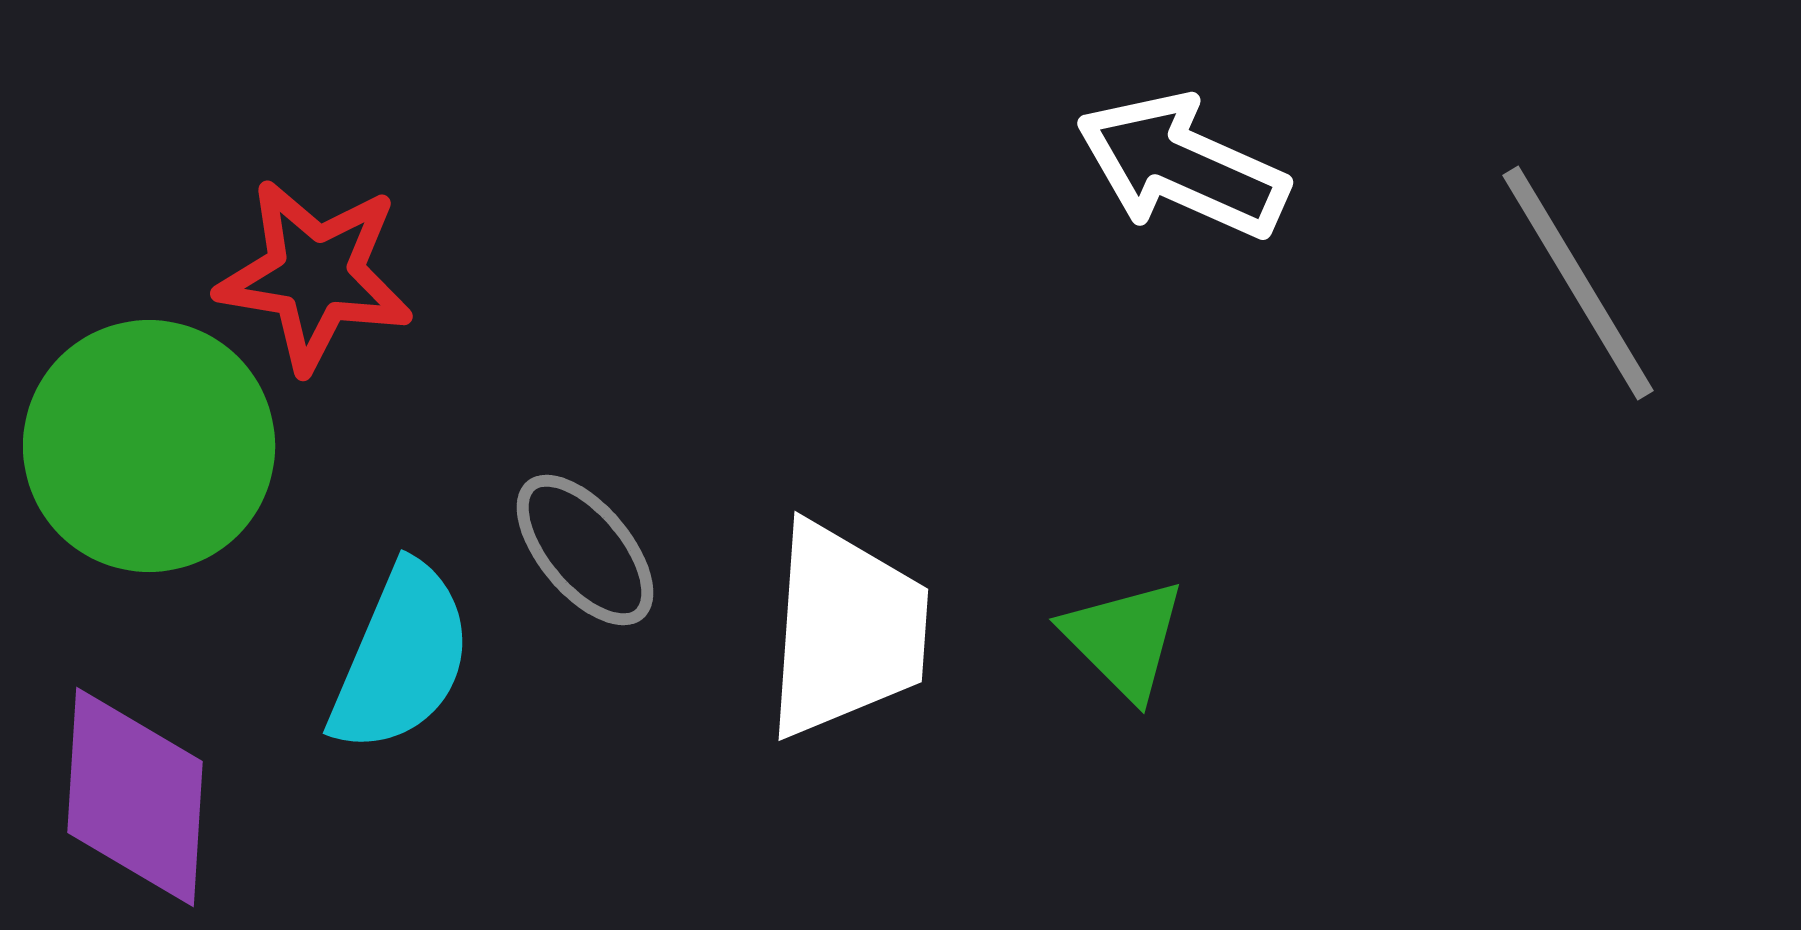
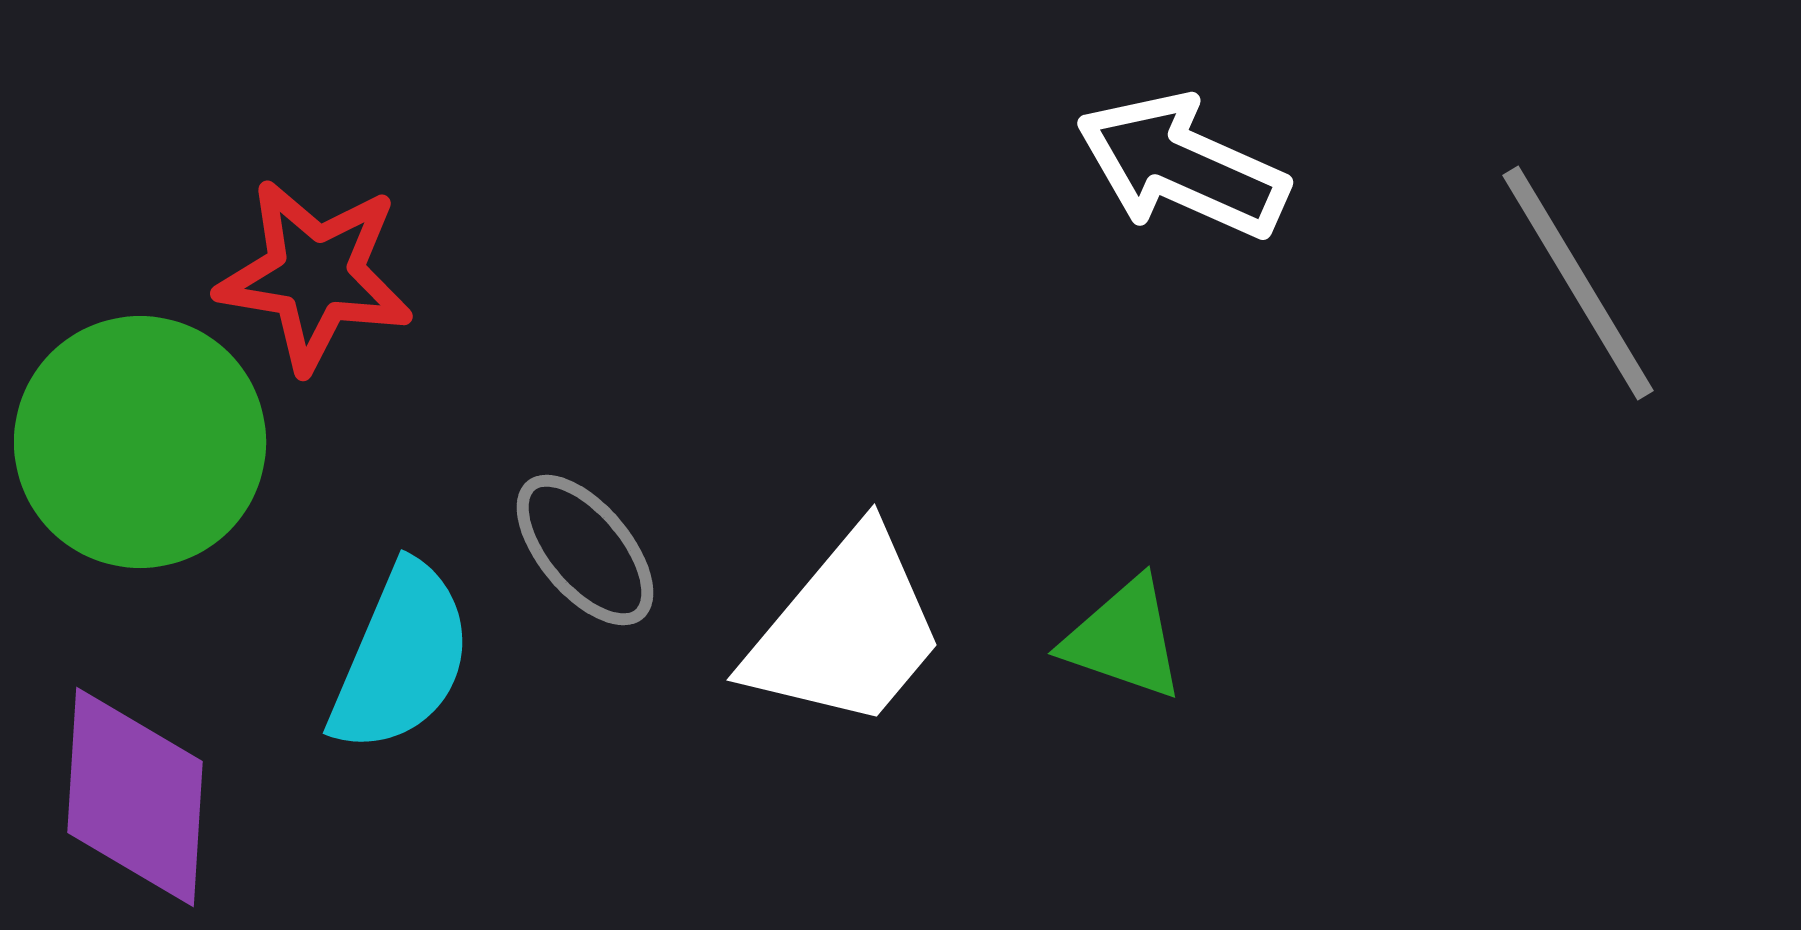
green circle: moved 9 px left, 4 px up
white trapezoid: rotated 36 degrees clockwise
green triangle: rotated 26 degrees counterclockwise
